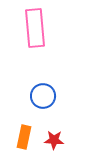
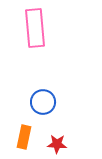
blue circle: moved 6 px down
red star: moved 3 px right, 4 px down
